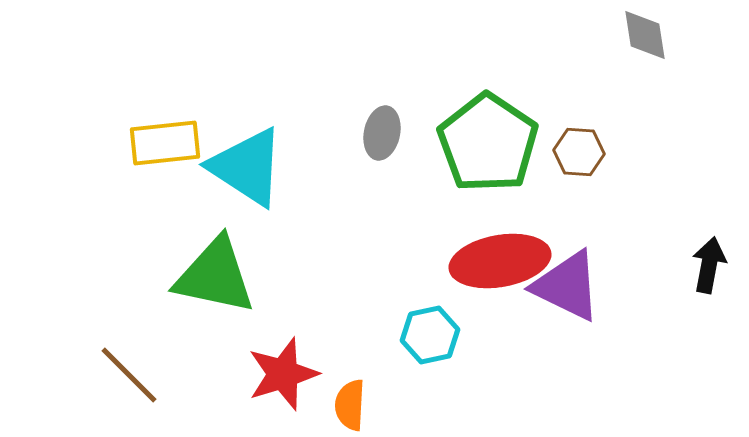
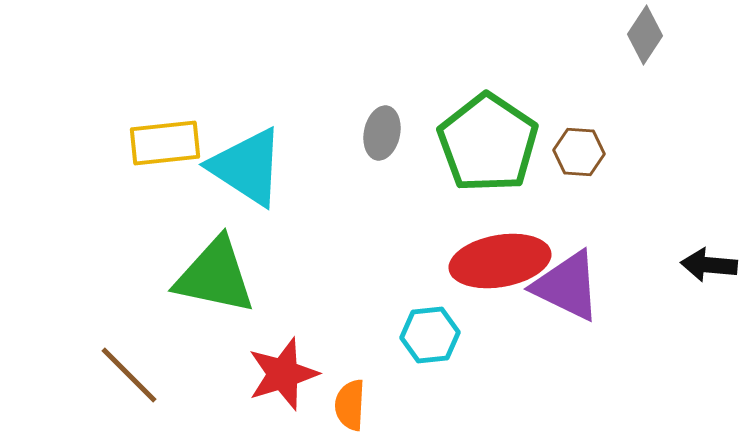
gray diamond: rotated 42 degrees clockwise
black arrow: rotated 96 degrees counterclockwise
cyan hexagon: rotated 6 degrees clockwise
